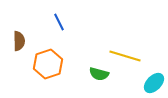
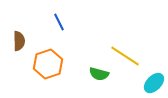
yellow line: rotated 16 degrees clockwise
